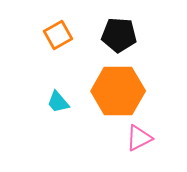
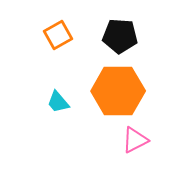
black pentagon: moved 1 px right, 1 px down
pink triangle: moved 4 px left, 2 px down
